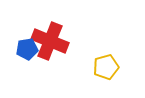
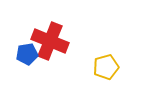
blue pentagon: moved 5 px down
